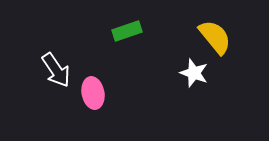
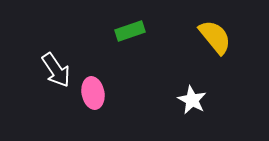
green rectangle: moved 3 px right
white star: moved 2 px left, 27 px down; rotated 8 degrees clockwise
